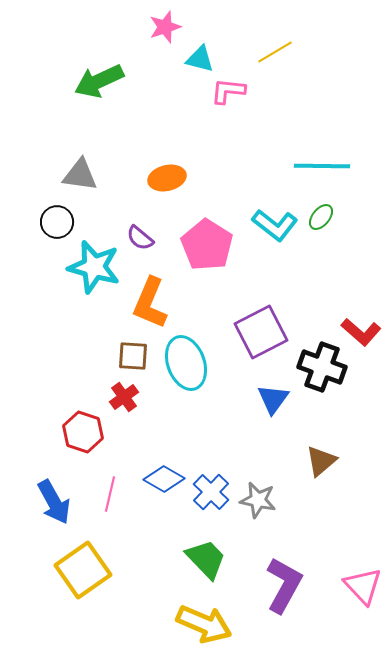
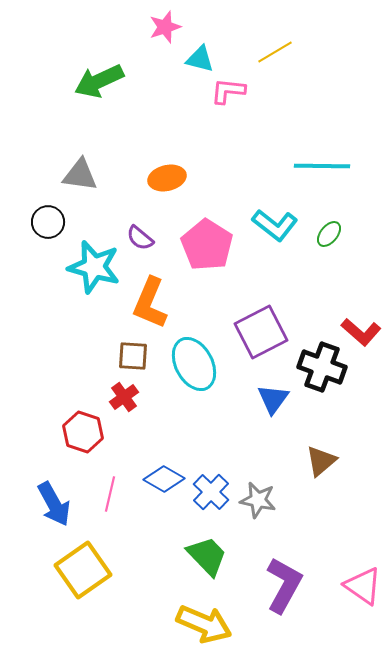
green ellipse: moved 8 px right, 17 px down
black circle: moved 9 px left
cyan ellipse: moved 8 px right, 1 px down; rotated 8 degrees counterclockwise
blue arrow: moved 2 px down
green trapezoid: moved 1 px right, 3 px up
pink triangle: rotated 12 degrees counterclockwise
